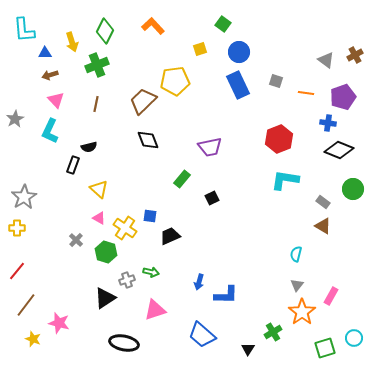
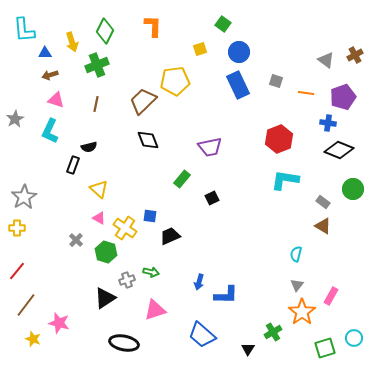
orange L-shape at (153, 26): rotated 45 degrees clockwise
pink triangle at (56, 100): rotated 30 degrees counterclockwise
